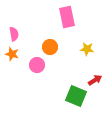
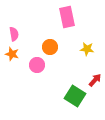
red arrow: rotated 16 degrees counterclockwise
green square: moved 1 px left; rotated 10 degrees clockwise
